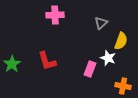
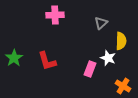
yellow semicircle: rotated 18 degrees counterclockwise
green star: moved 2 px right, 6 px up
orange cross: rotated 21 degrees clockwise
